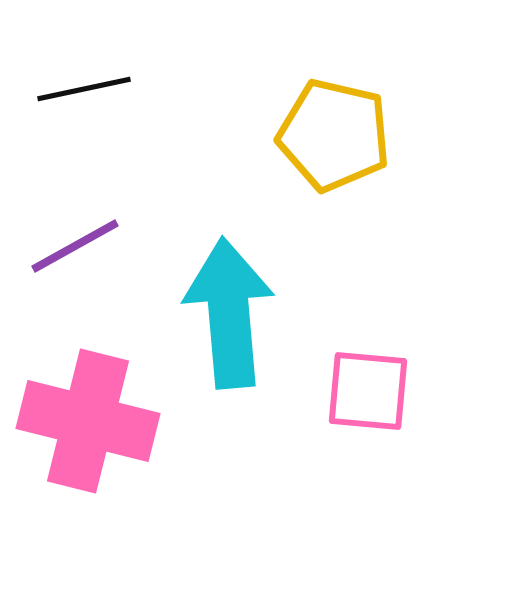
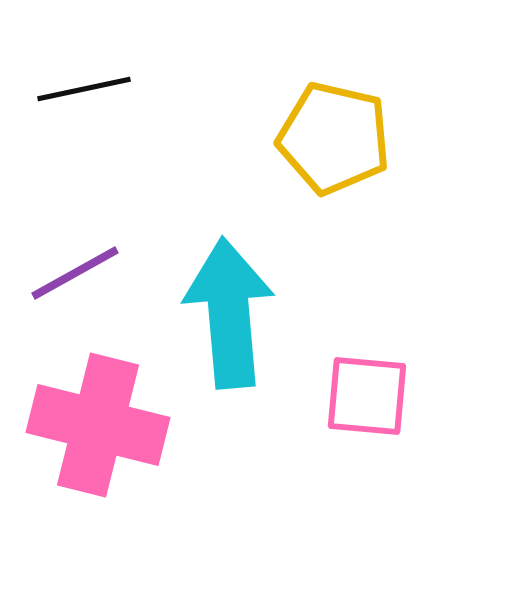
yellow pentagon: moved 3 px down
purple line: moved 27 px down
pink square: moved 1 px left, 5 px down
pink cross: moved 10 px right, 4 px down
